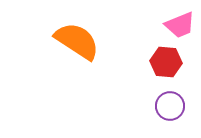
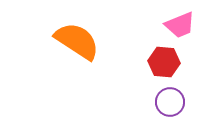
red hexagon: moved 2 px left
purple circle: moved 4 px up
